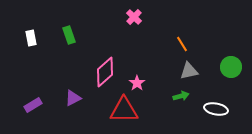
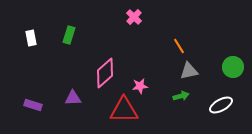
green rectangle: rotated 36 degrees clockwise
orange line: moved 3 px left, 2 px down
green circle: moved 2 px right
pink diamond: moved 1 px down
pink star: moved 3 px right, 3 px down; rotated 28 degrees clockwise
purple triangle: rotated 24 degrees clockwise
purple rectangle: rotated 48 degrees clockwise
white ellipse: moved 5 px right, 4 px up; rotated 40 degrees counterclockwise
